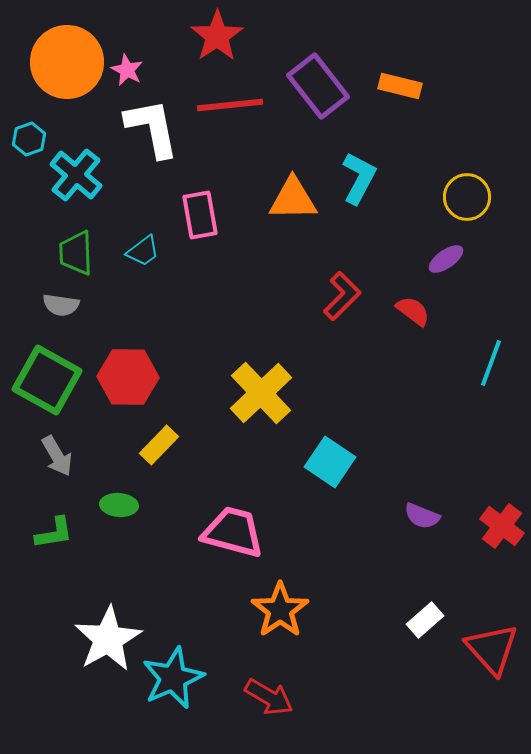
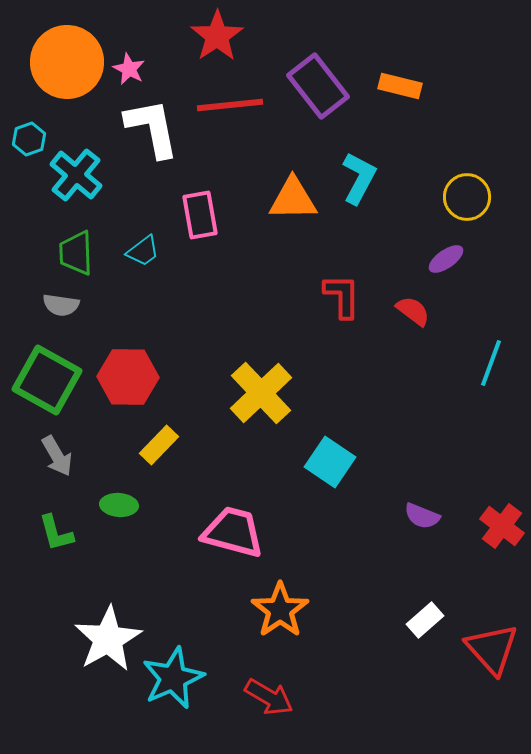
pink star: moved 2 px right, 1 px up
red L-shape: rotated 45 degrees counterclockwise
green L-shape: moved 2 px right; rotated 84 degrees clockwise
